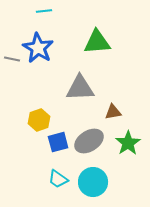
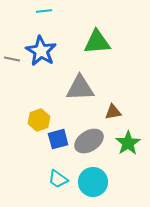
blue star: moved 3 px right, 3 px down
blue square: moved 3 px up
